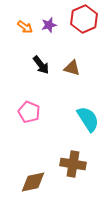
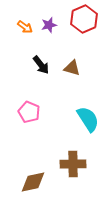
brown cross: rotated 10 degrees counterclockwise
